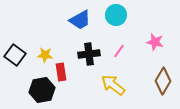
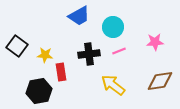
cyan circle: moved 3 px left, 12 px down
blue trapezoid: moved 1 px left, 4 px up
pink star: rotated 18 degrees counterclockwise
pink line: rotated 32 degrees clockwise
black square: moved 2 px right, 9 px up
brown diamond: moved 3 px left; rotated 52 degrees clockwise
black hexagon: moved 3 px left, 1 px down
